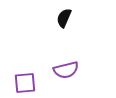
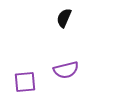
purple square: moved 1 px up
